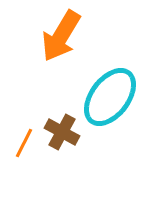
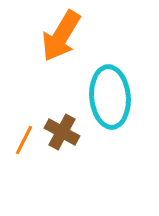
cyan ellipse: rotated 42 degrees counterclockwise
orange line: moved 3 px up
